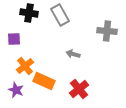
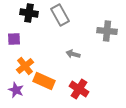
red cross: rotated 18 degrees counterclockwise
